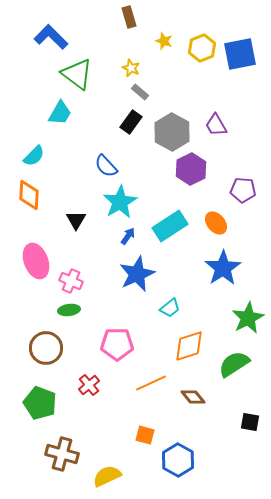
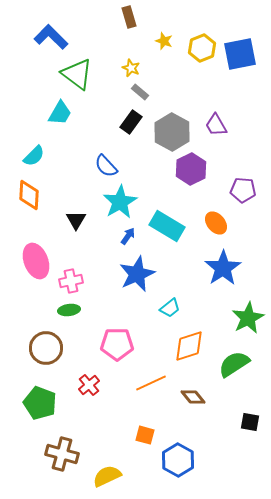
cyan rectangle at (170, 226): moved 3 px left; rotated 64 degrees clockwise
pink cross at (71, 281): rotated 35 degrees counterclockwise
